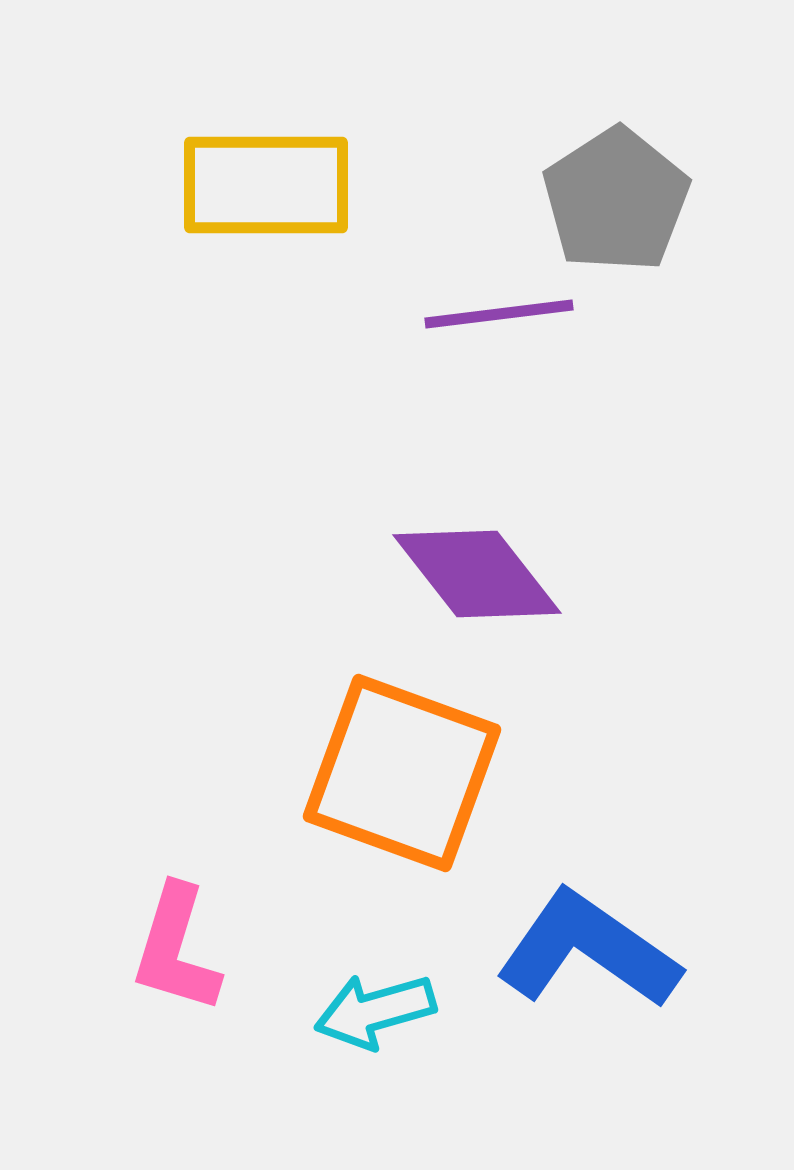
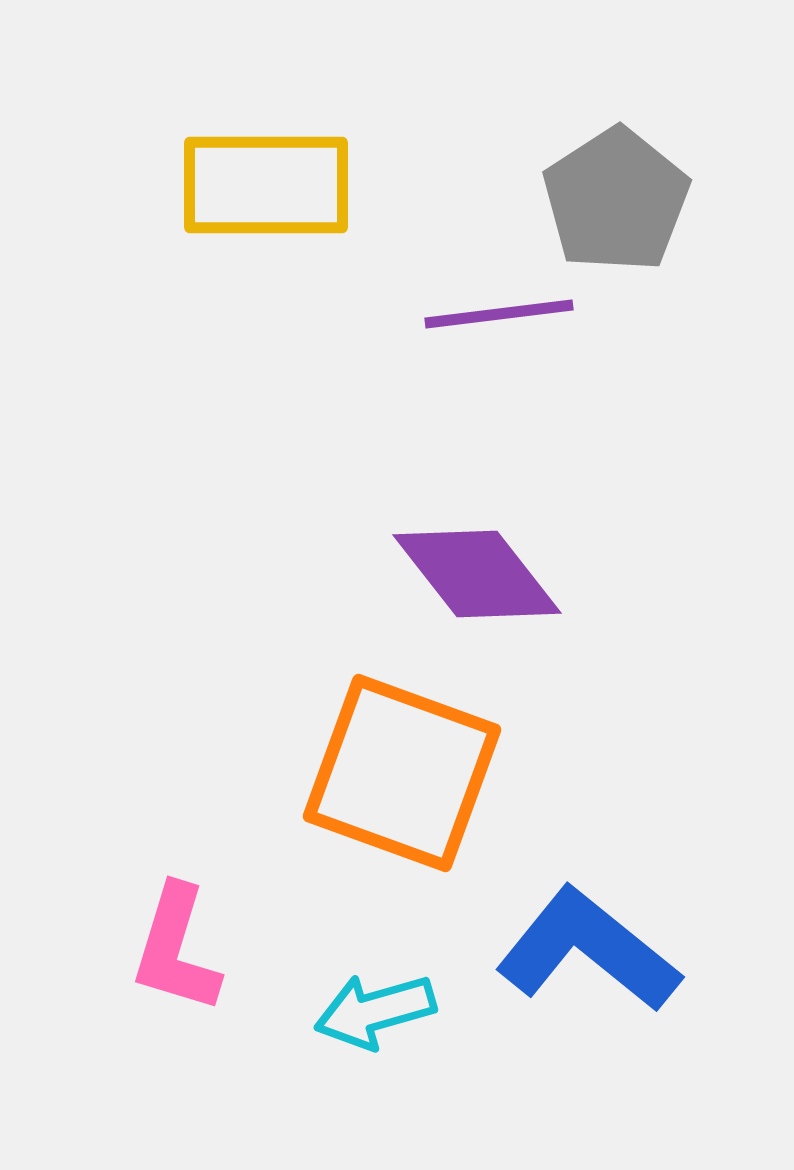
blue L-shape: rotated 4 degrees clockwise
